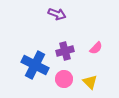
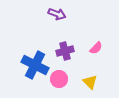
pink circle: moved 5 px left
